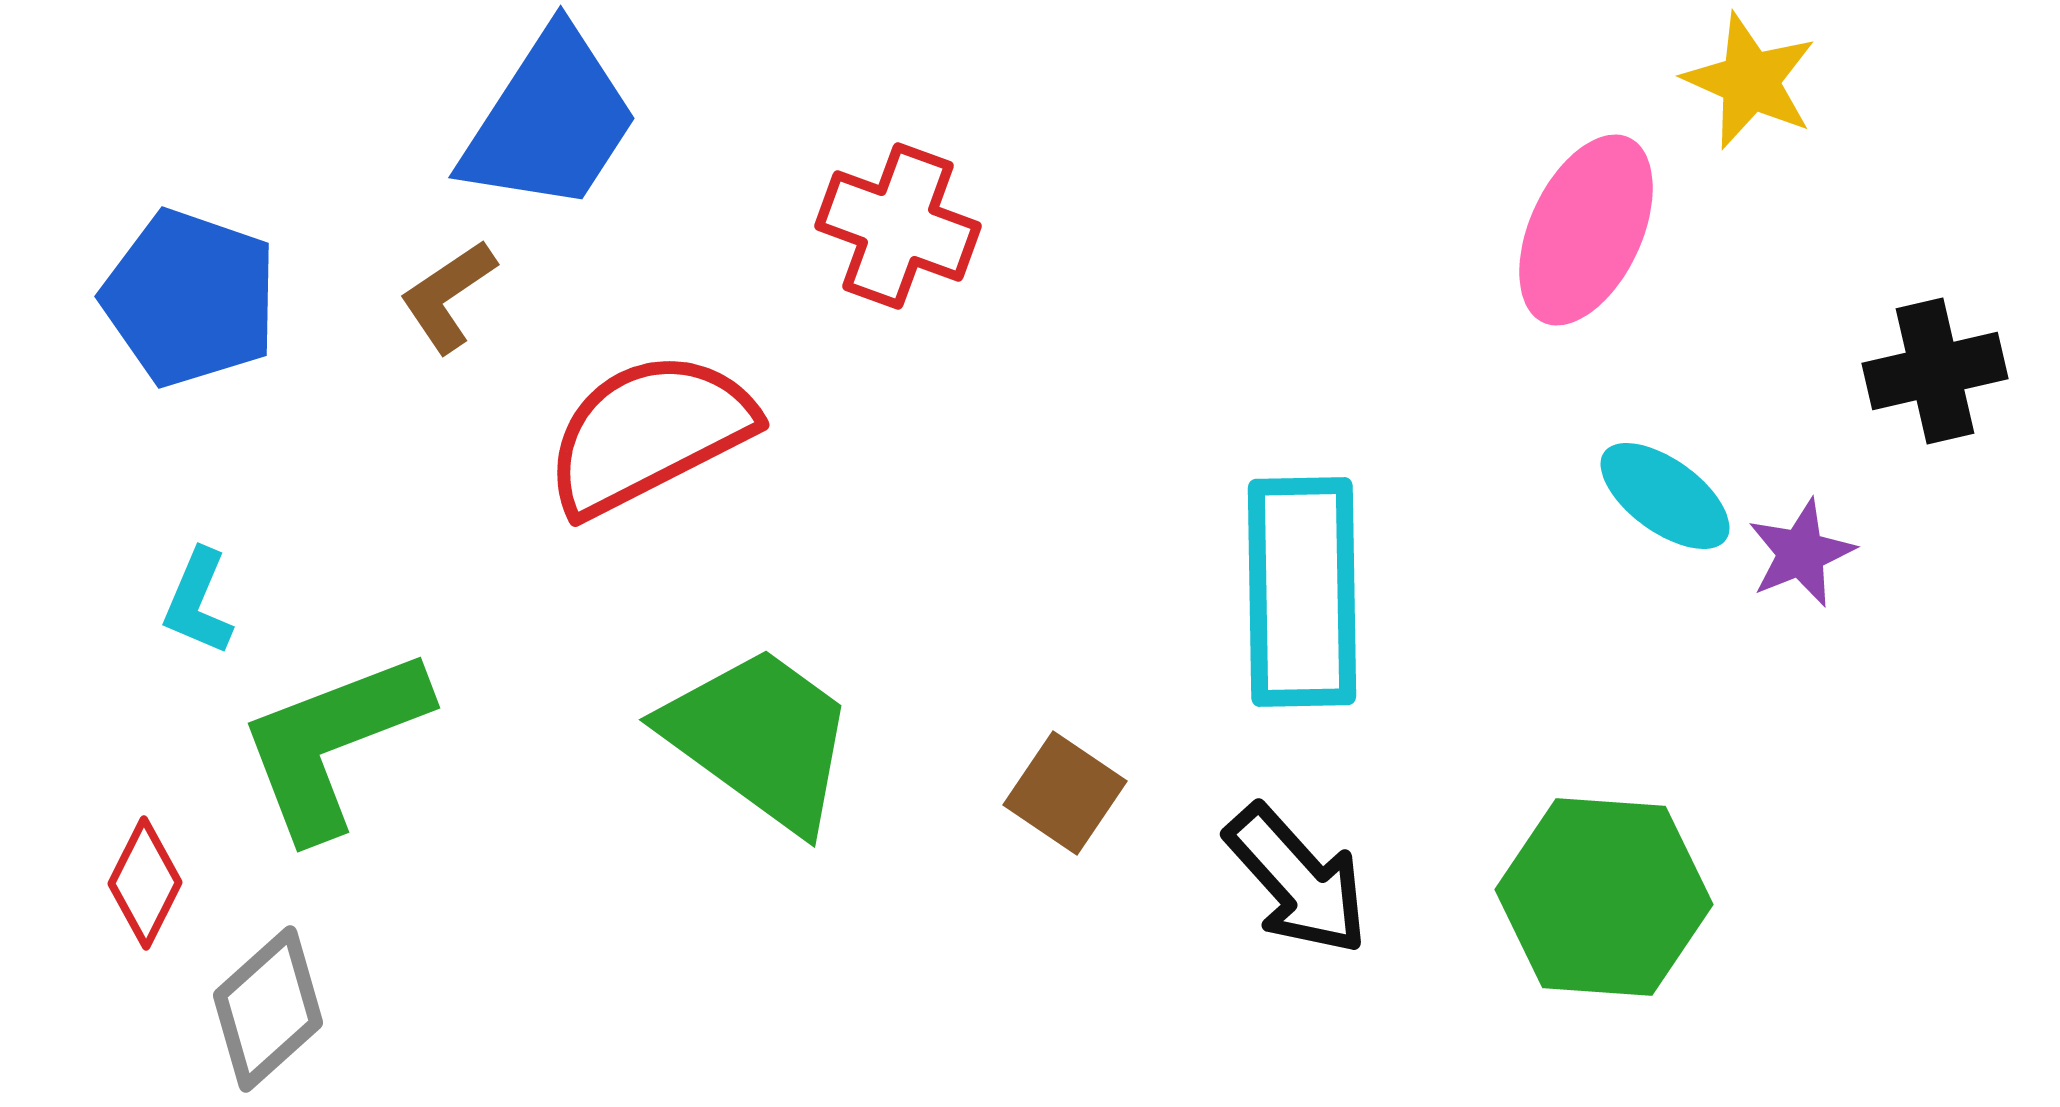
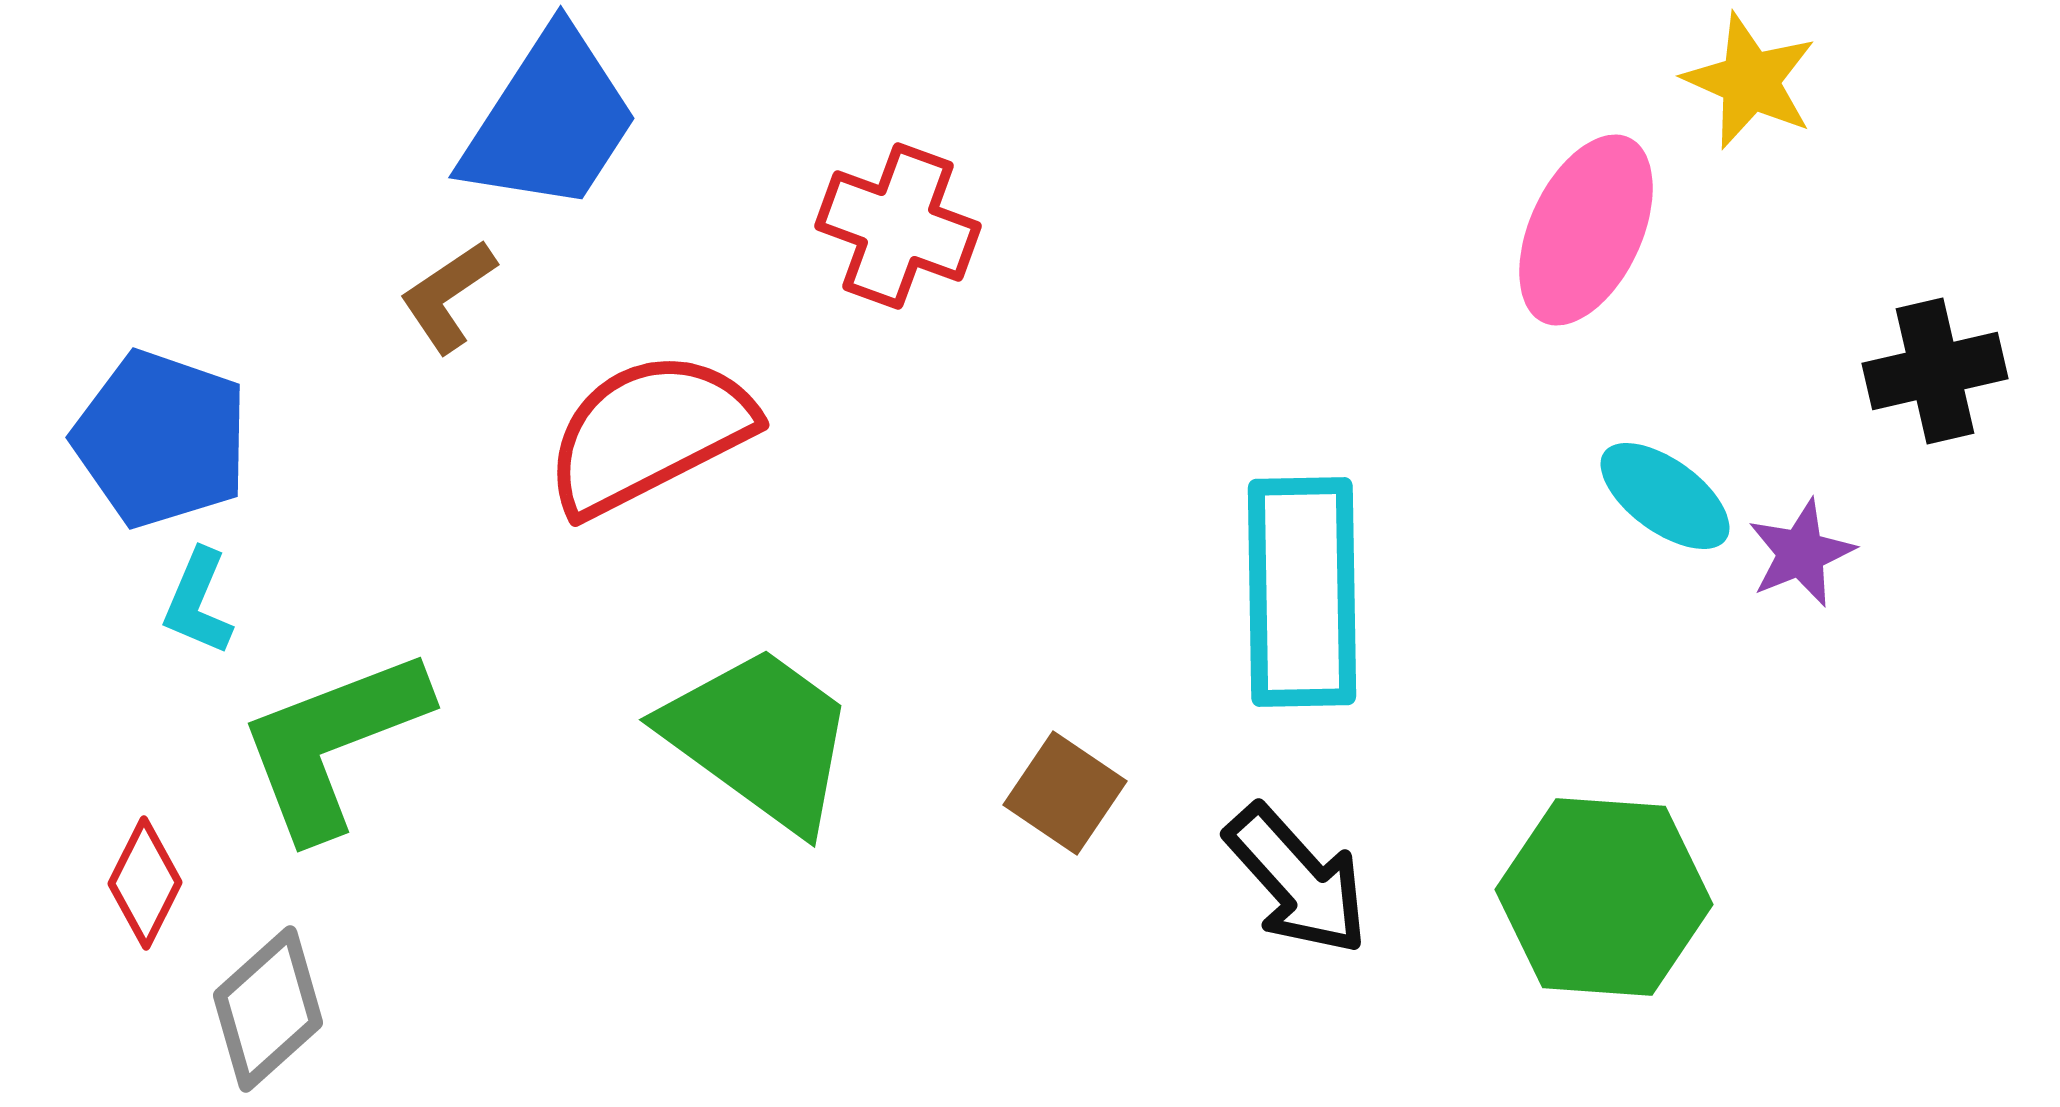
blue pentagon: moved 29 px left, 141 px down
